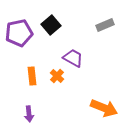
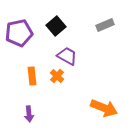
black square: moved 5 px right, 1 px down
purple trapezoid: moved 6 px left, 2 px up
